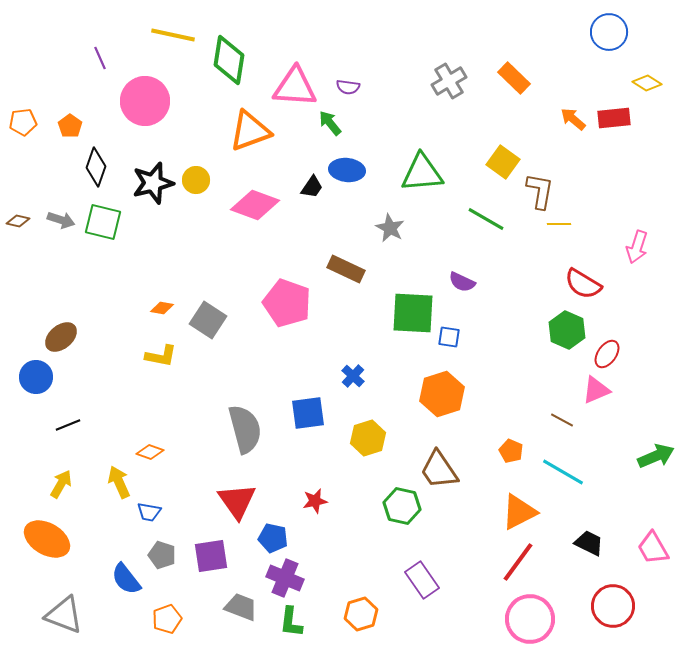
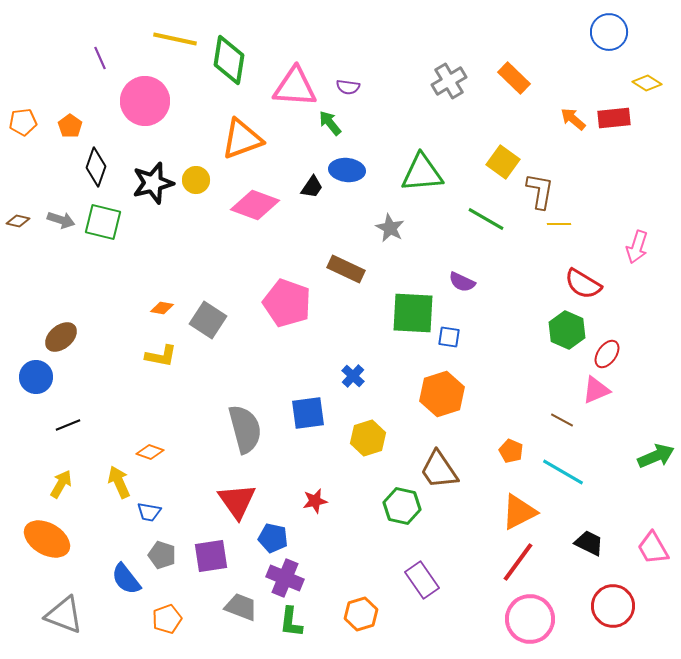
yellow line at (173, 35): moved 2 px right, 4 px down
orange triangle at (250, 131): moved 8 px left, 8 px down
